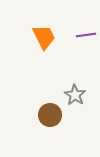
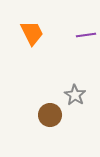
orange trapezoid: moved 12 px left, 4 px up
